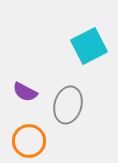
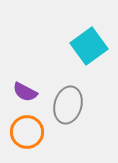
cyan square: rotated 9 degrees counterclockwise
orange circle: moved 2 px left, 9 px up
